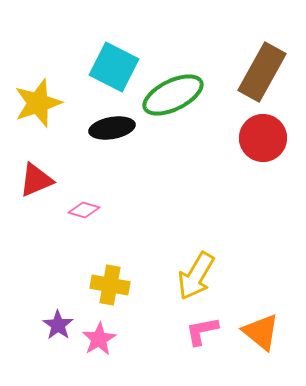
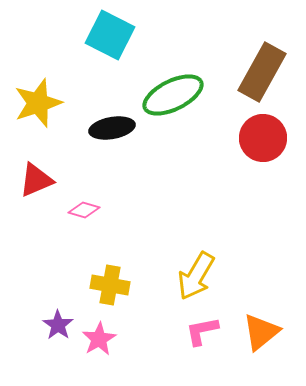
cyan square: moved 4 px left, 32 px up
orange triangle: rotated 42 degrees clockwise
